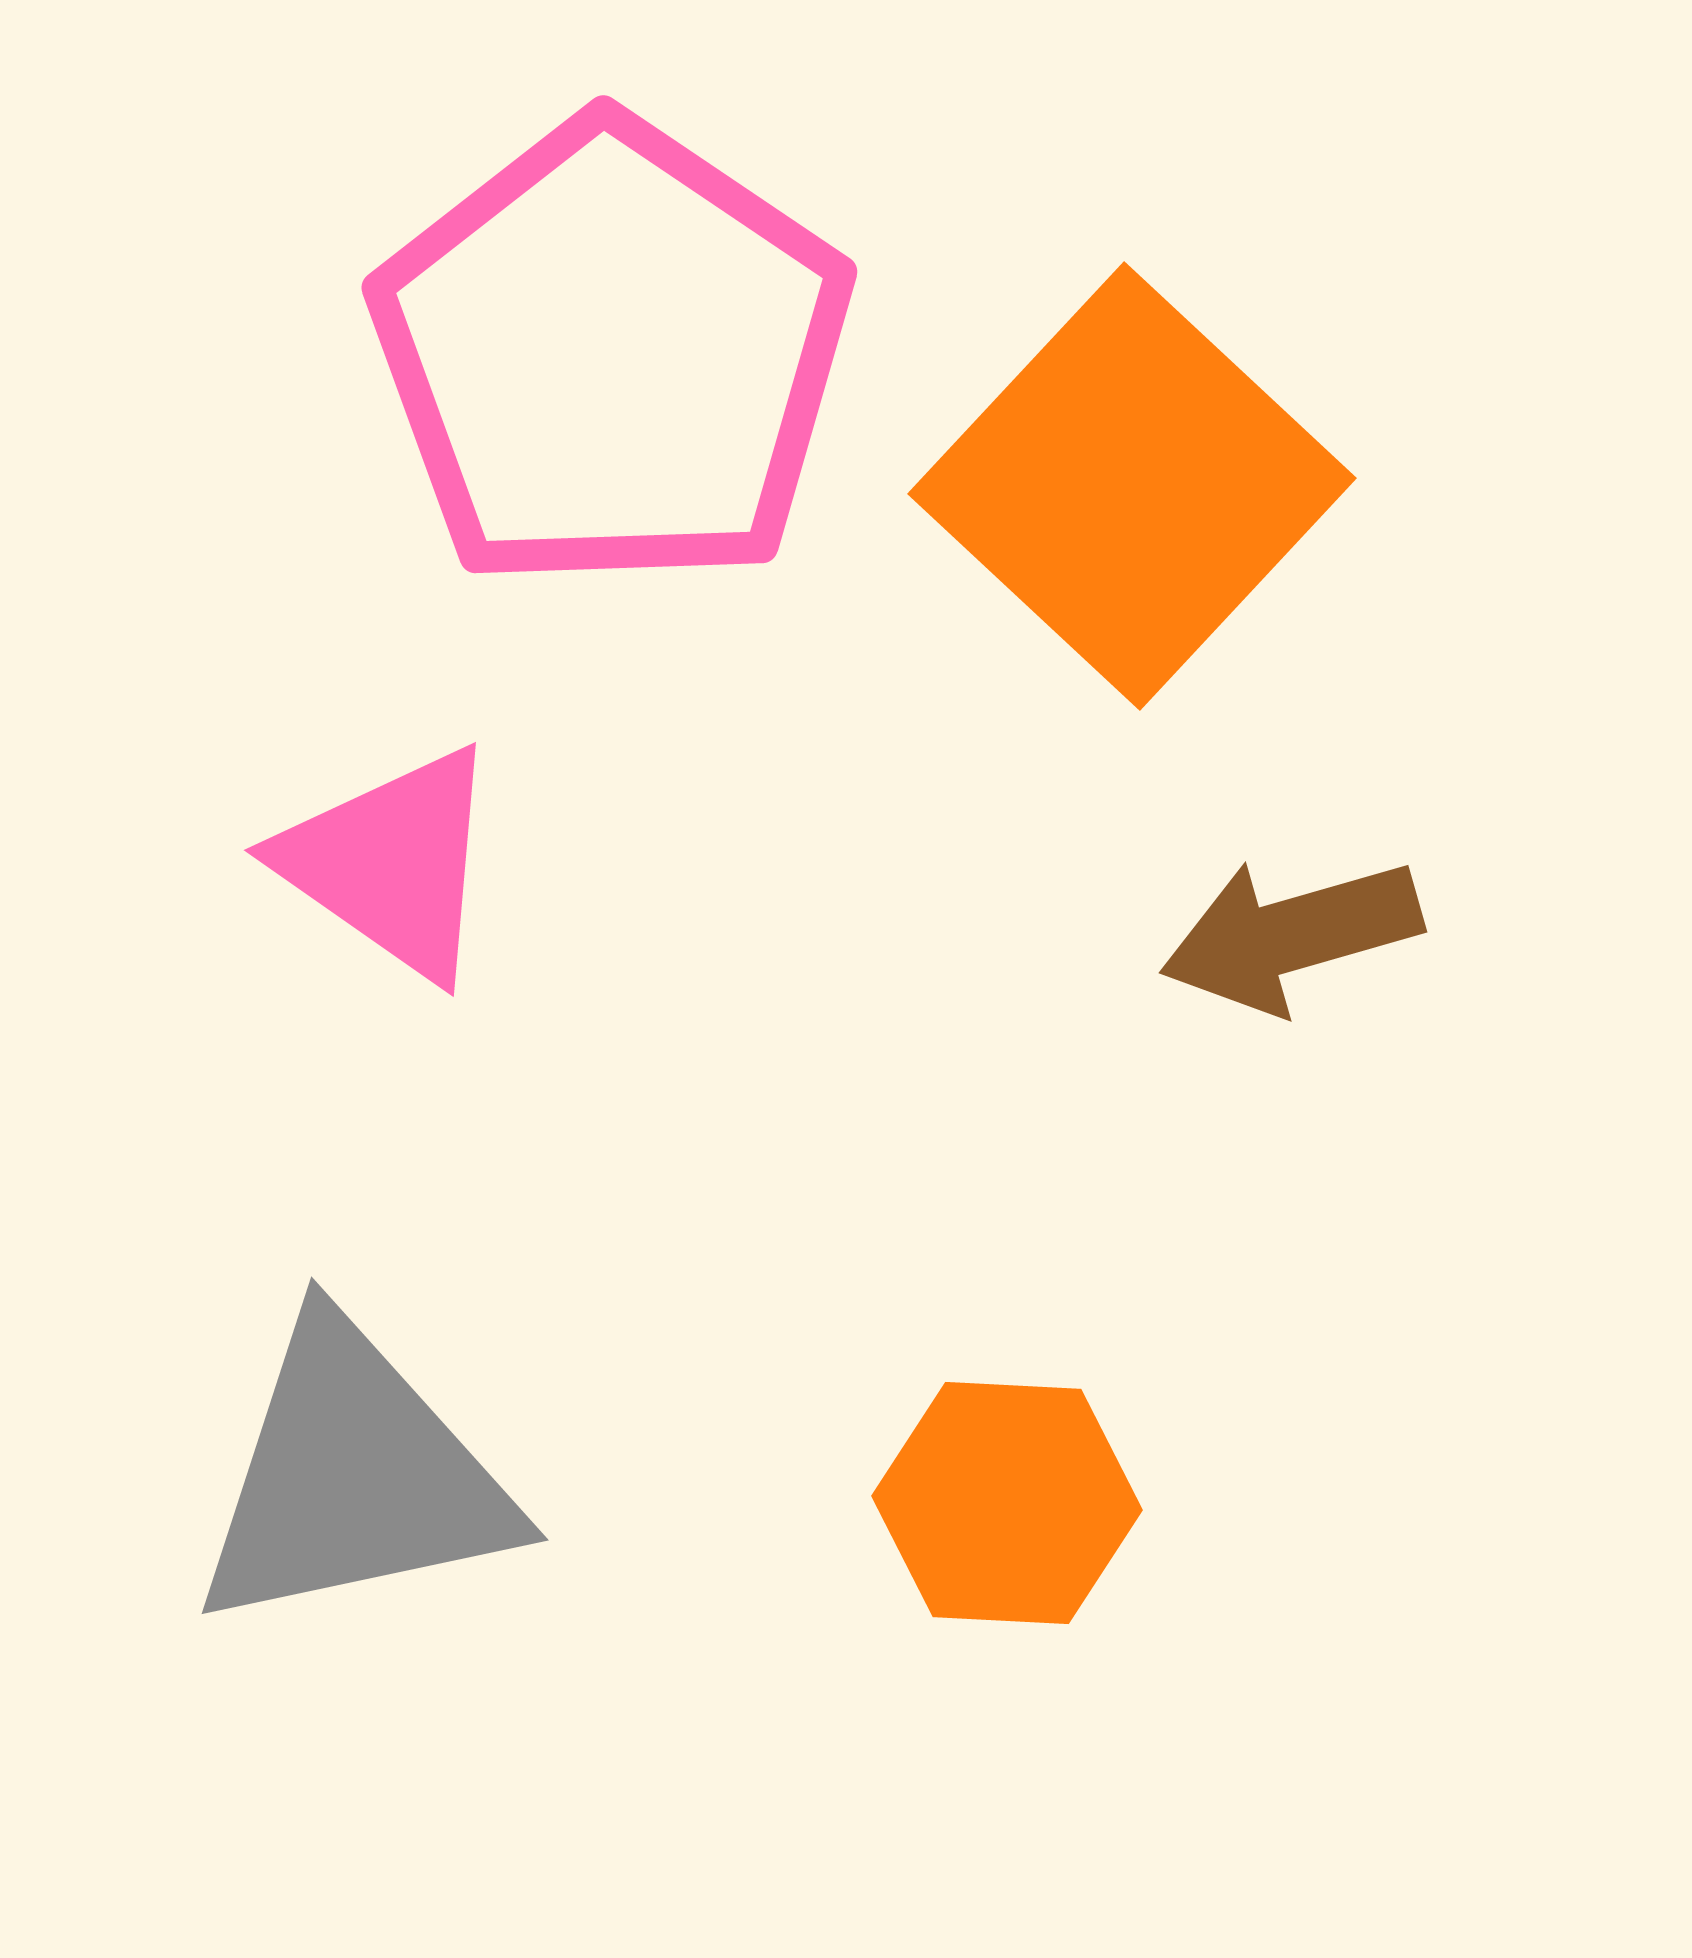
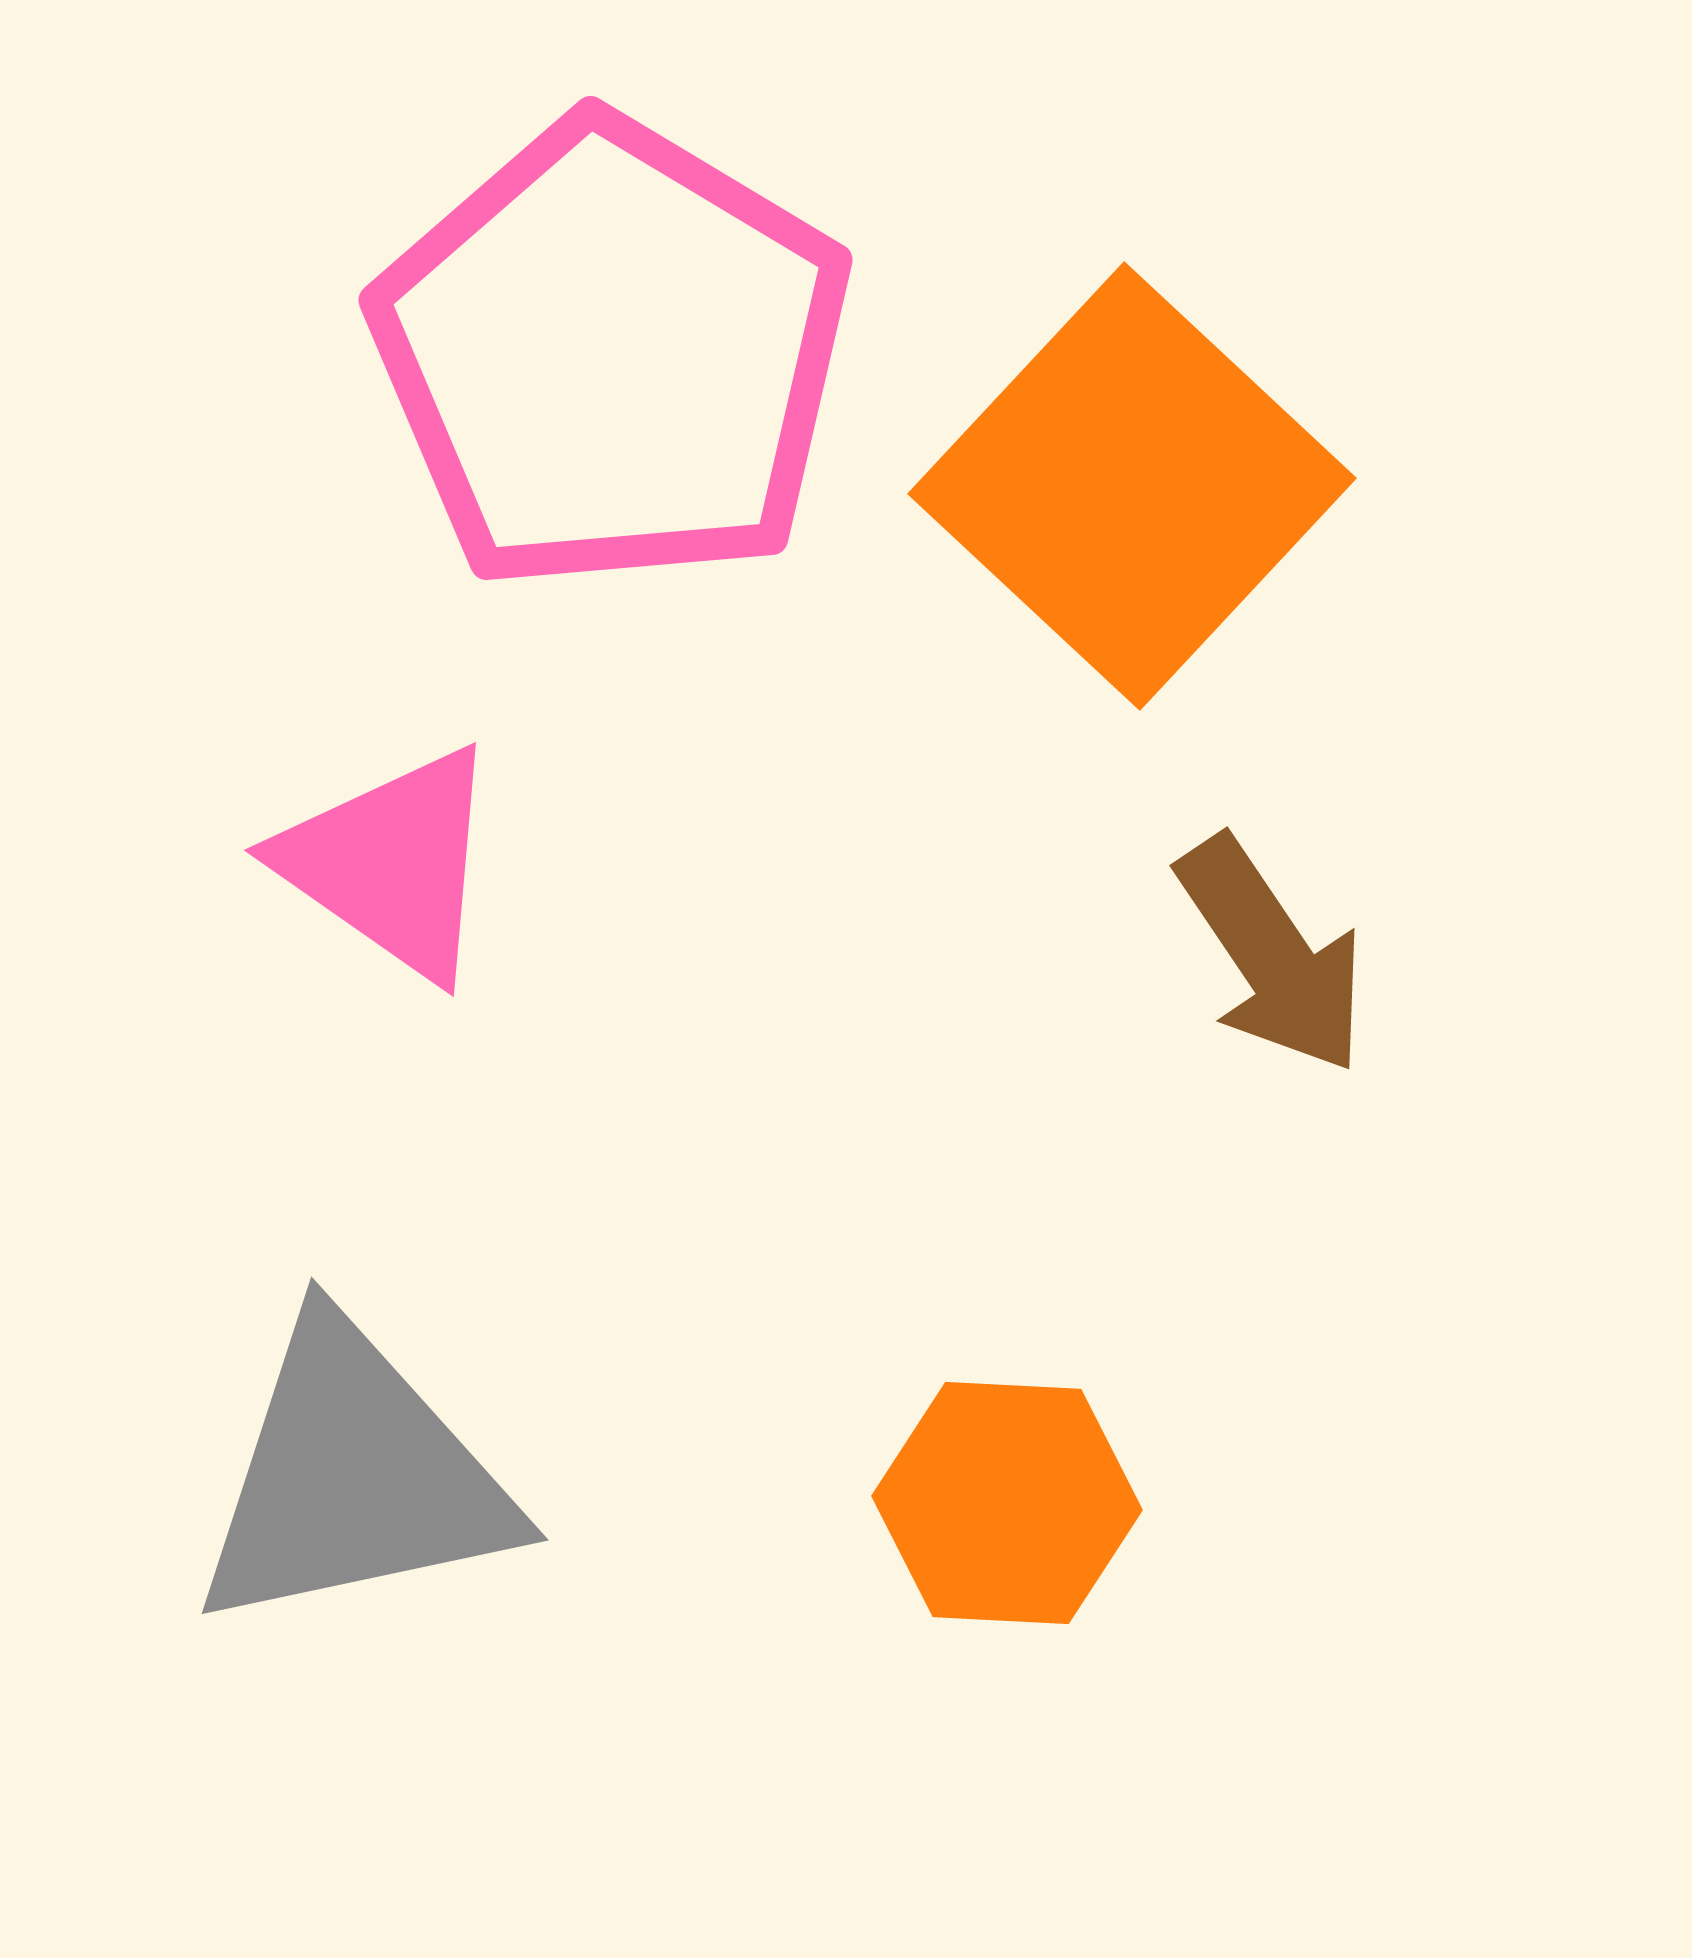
pink pentagon: rotated 3 degrees counterclockwise
brown arrow: moved 19 px left, 20 px down; rotated 108 degrees counterclockwise
